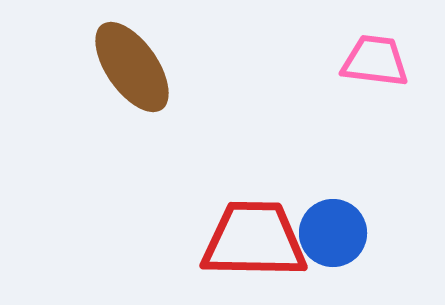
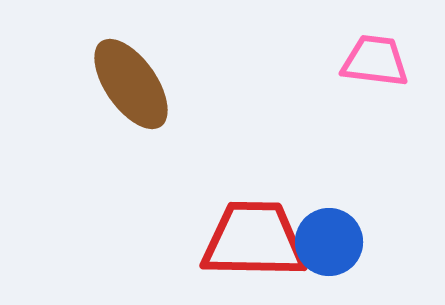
brown ellipse: moved 1 px left, 17 px down
blue circle: moved 4 px left, 9 px down
